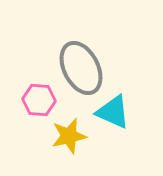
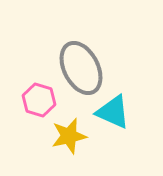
pink hexagon: rotated 12 degrees clockwise
